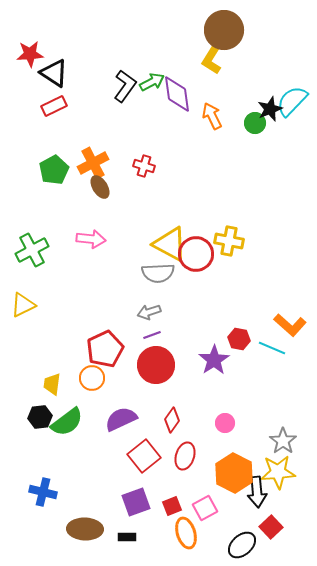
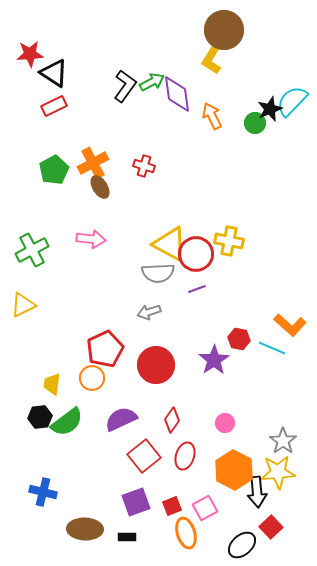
purple line at (152, 335): moved 45 px right, 46 px up
orange hexagon at (234, 473): moved 3 px up
